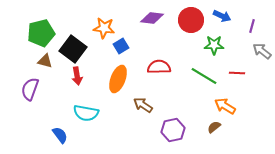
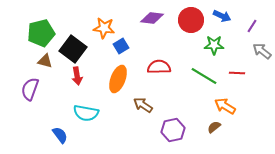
purple line: rotated 16 degrees clockwise
